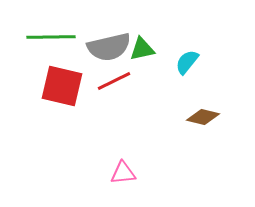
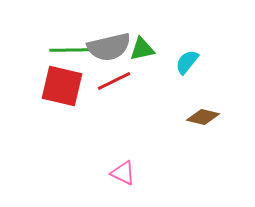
green line: moved 23 px right, 13 px down
pink triangle: rotated 32 degrees clockwise
